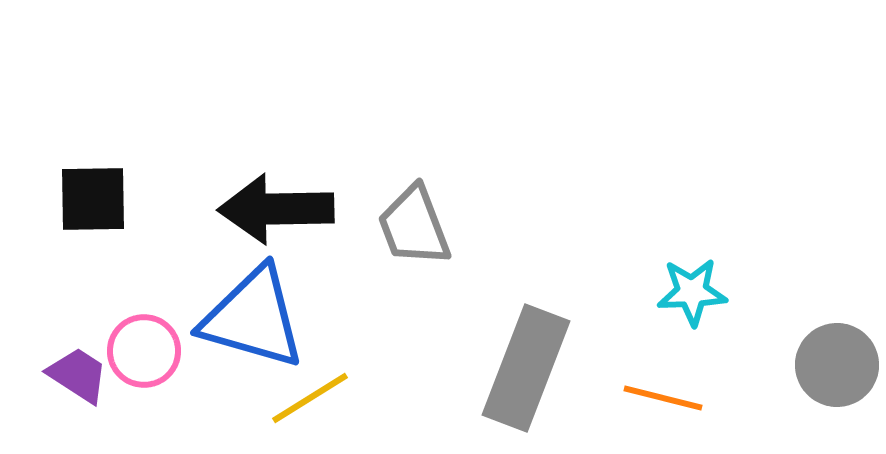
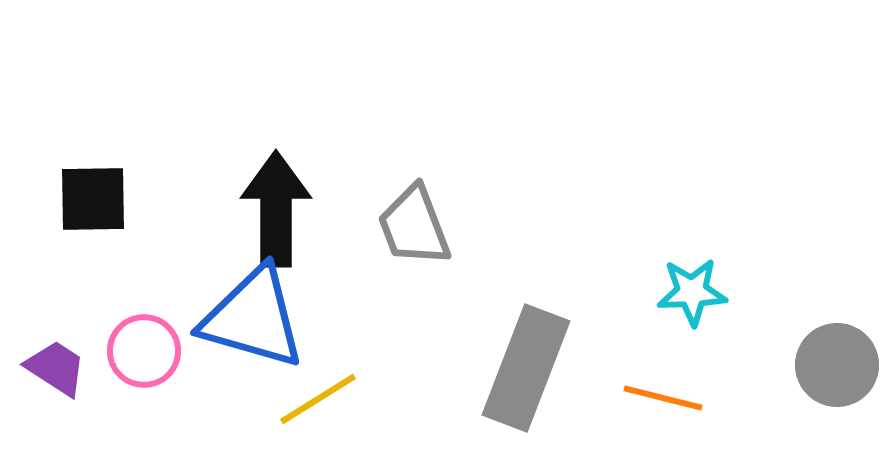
black arrow: rotated 91 degrees clockwise
purple trapezoid: moved 22 px left, 7 px up
yellow line: moved 8 px right, 1 px down
